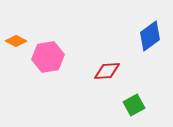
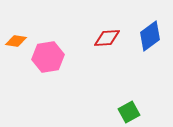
orange diamond: rotated 20 degrees counterclockwise
red diamond: moved 33 px up
green square: moved 5 px left, 7 px down
